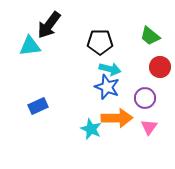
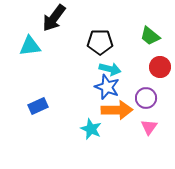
black arrow: moved 5 px right, 7 px up
purple circle: moved 1 px right
orange arrow: moved 8 px up
